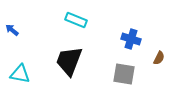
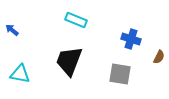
brown semicircle: moved 1 px up
gray square: moved 4 px left
